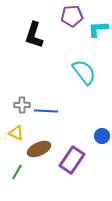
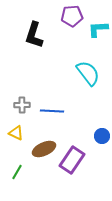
cyan semicircle: moved 4 px right, 1 px down
blue line: moved 6 px right
brown ellipse: moved 5 px right
